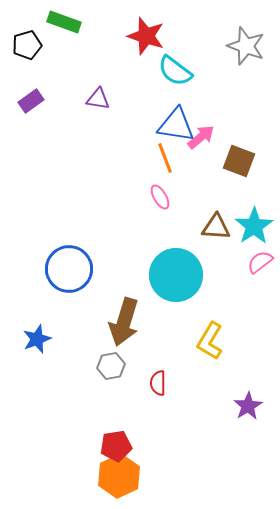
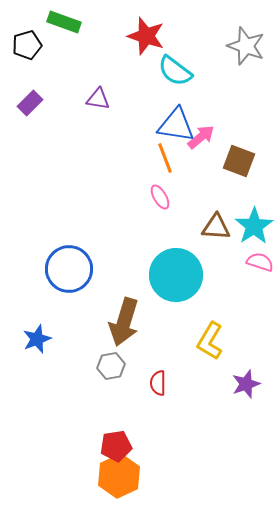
purple rectangle: moved 1 px left, 2 px down; rotated 10 degrees counterclockwise
pink semicircle: rotated 56 degrees clockwise
purple star: moved 2 px left, 22 px up; rotated 12 degrees clockwise
